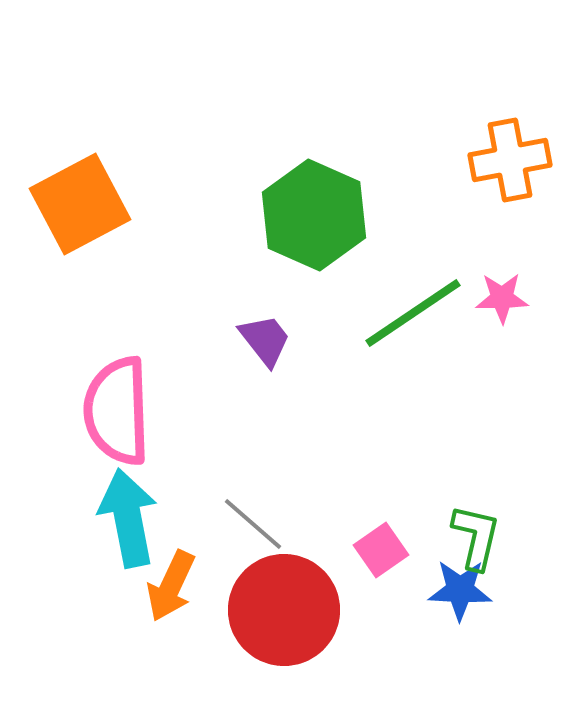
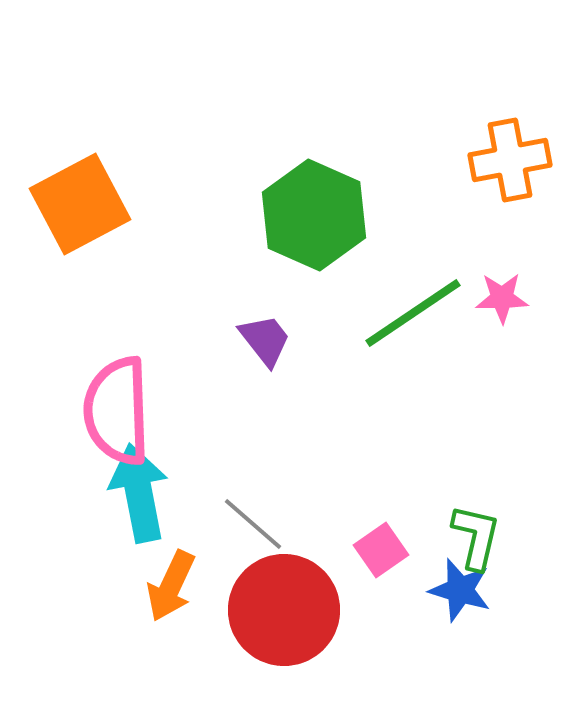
cyan arrow: moved 11 px right, 25 px up
blue star: rotated 14 degrees clockwise
